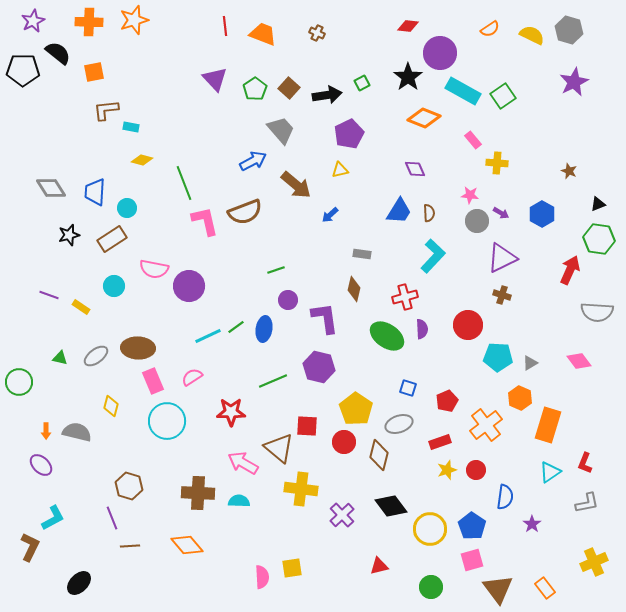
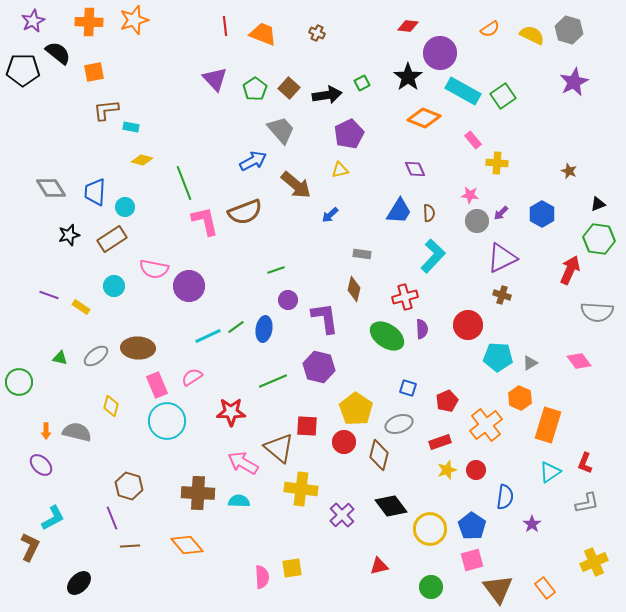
cyan circle at (127, 208): moved 2 px left, 1 px up
purple arrow at (501, 213): rotated 105 degrees clockwise
pink rectangle at (153, 381): moved 4 px right, 4 px down
